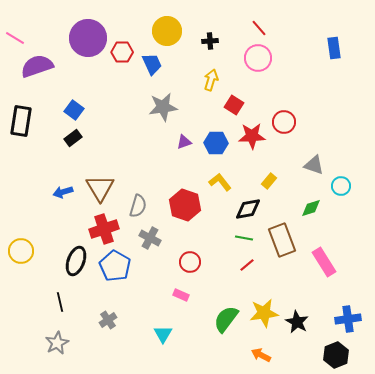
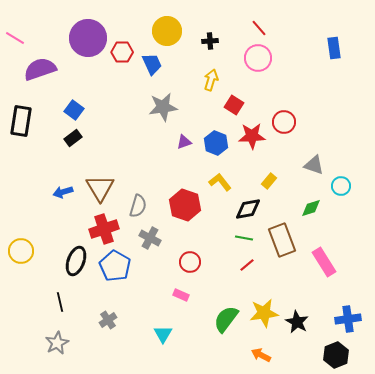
purple semicircle at (37, 66): moved 3 px right, 3 px down
blue hexagon at (216, 143): rotated 20 degrees clockwise
